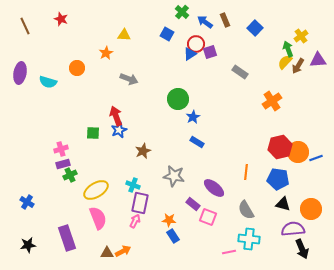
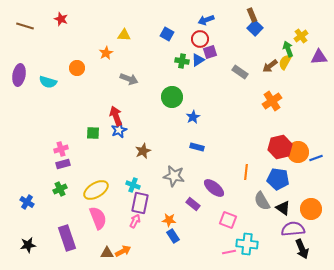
green cross at (182, 12): moved 49 px down; rotated 32 degrees counterclockwise
brown rectangle at (225, 20): moved 27 px right, 5 px up
blue arrow at (205, 22): moved 1 px right, 2 px up; rotated 56 degrees counterclockwise
brown line at (25, 26): rotated 48 degrees counterclockwise
red circle at (196, 44): moved 4 px right, 5 px up
blue triangle at (190, 54): moved 8 px right, 6 px down
purple triangle at (318, 60): moved 1 px right, 3 px up
yellow semicircle at (285, 62): rotated 14 degrees counterclockwise
brown arrow at (298, 66): moved 28 px left; rotated 21 degrees clockwise
purple ellipse at (20, 73): moved 1 px left, 2 px down
green circle at (178, 99): moved 6 px left, 2 px up
blue rectangle at (197, 142): moved 5 px down; rotated 16 degrees counterclockwise
green cross at (70, 175): moved 10 px left, 14 px down
black triangle at (283, 204): moved 4 px down; rotated 21 degrees clockwise
gray semicircle at (246, 210): moved 16 px right, 9 px up
pink square at (208, 217): moved 20 px right, 3 px down
cyan cross at (249, 239): moved 2 px left, 5 px down
